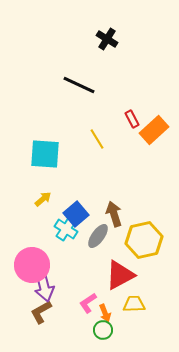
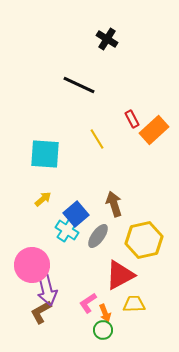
brown arrow: moved 10 px up
cyan cross: moved 1 px right, 1 px down
purple arrow: moved 3 px right, 4 px down
